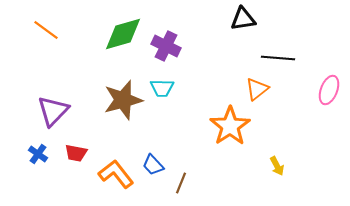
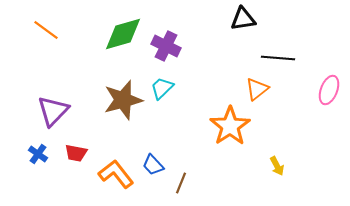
cyan trapezoid: rotated 135 degrees clockwise
